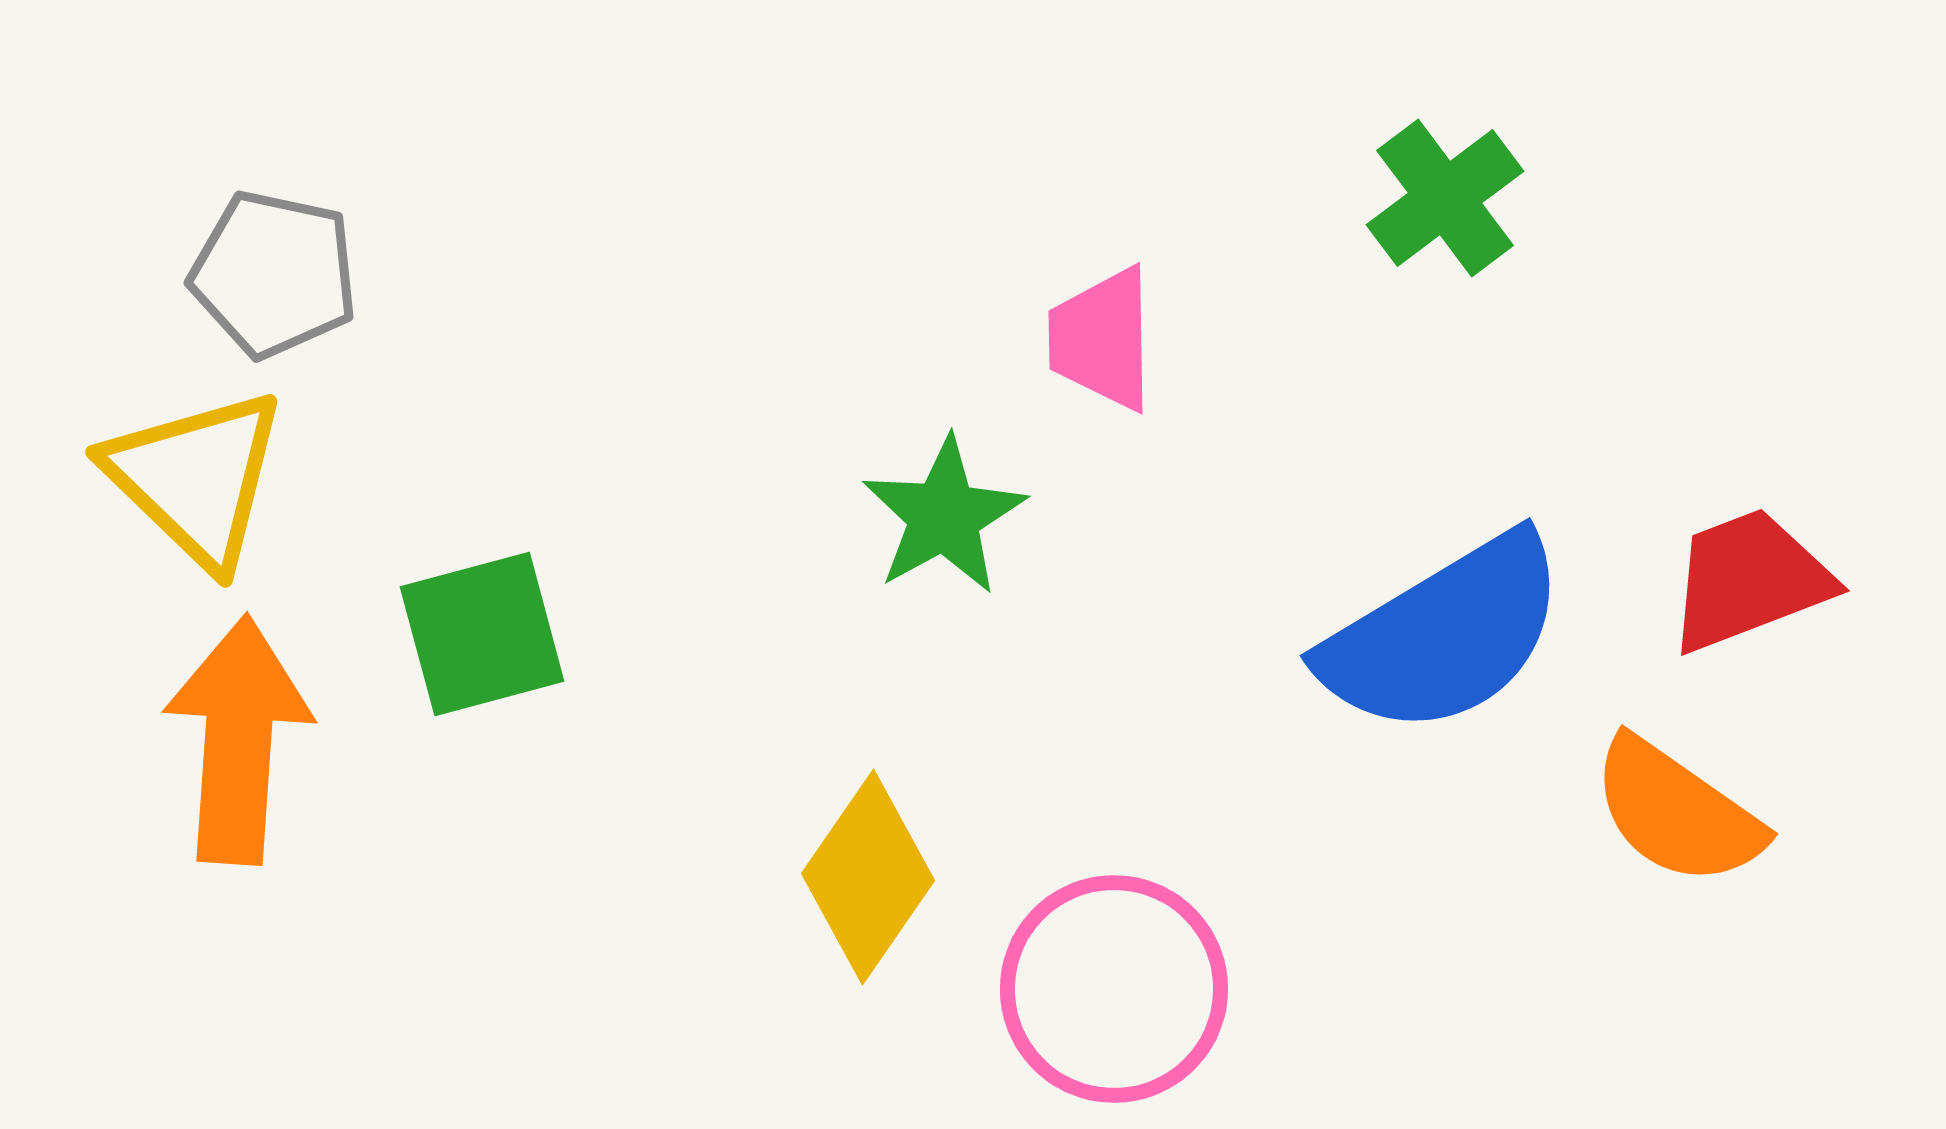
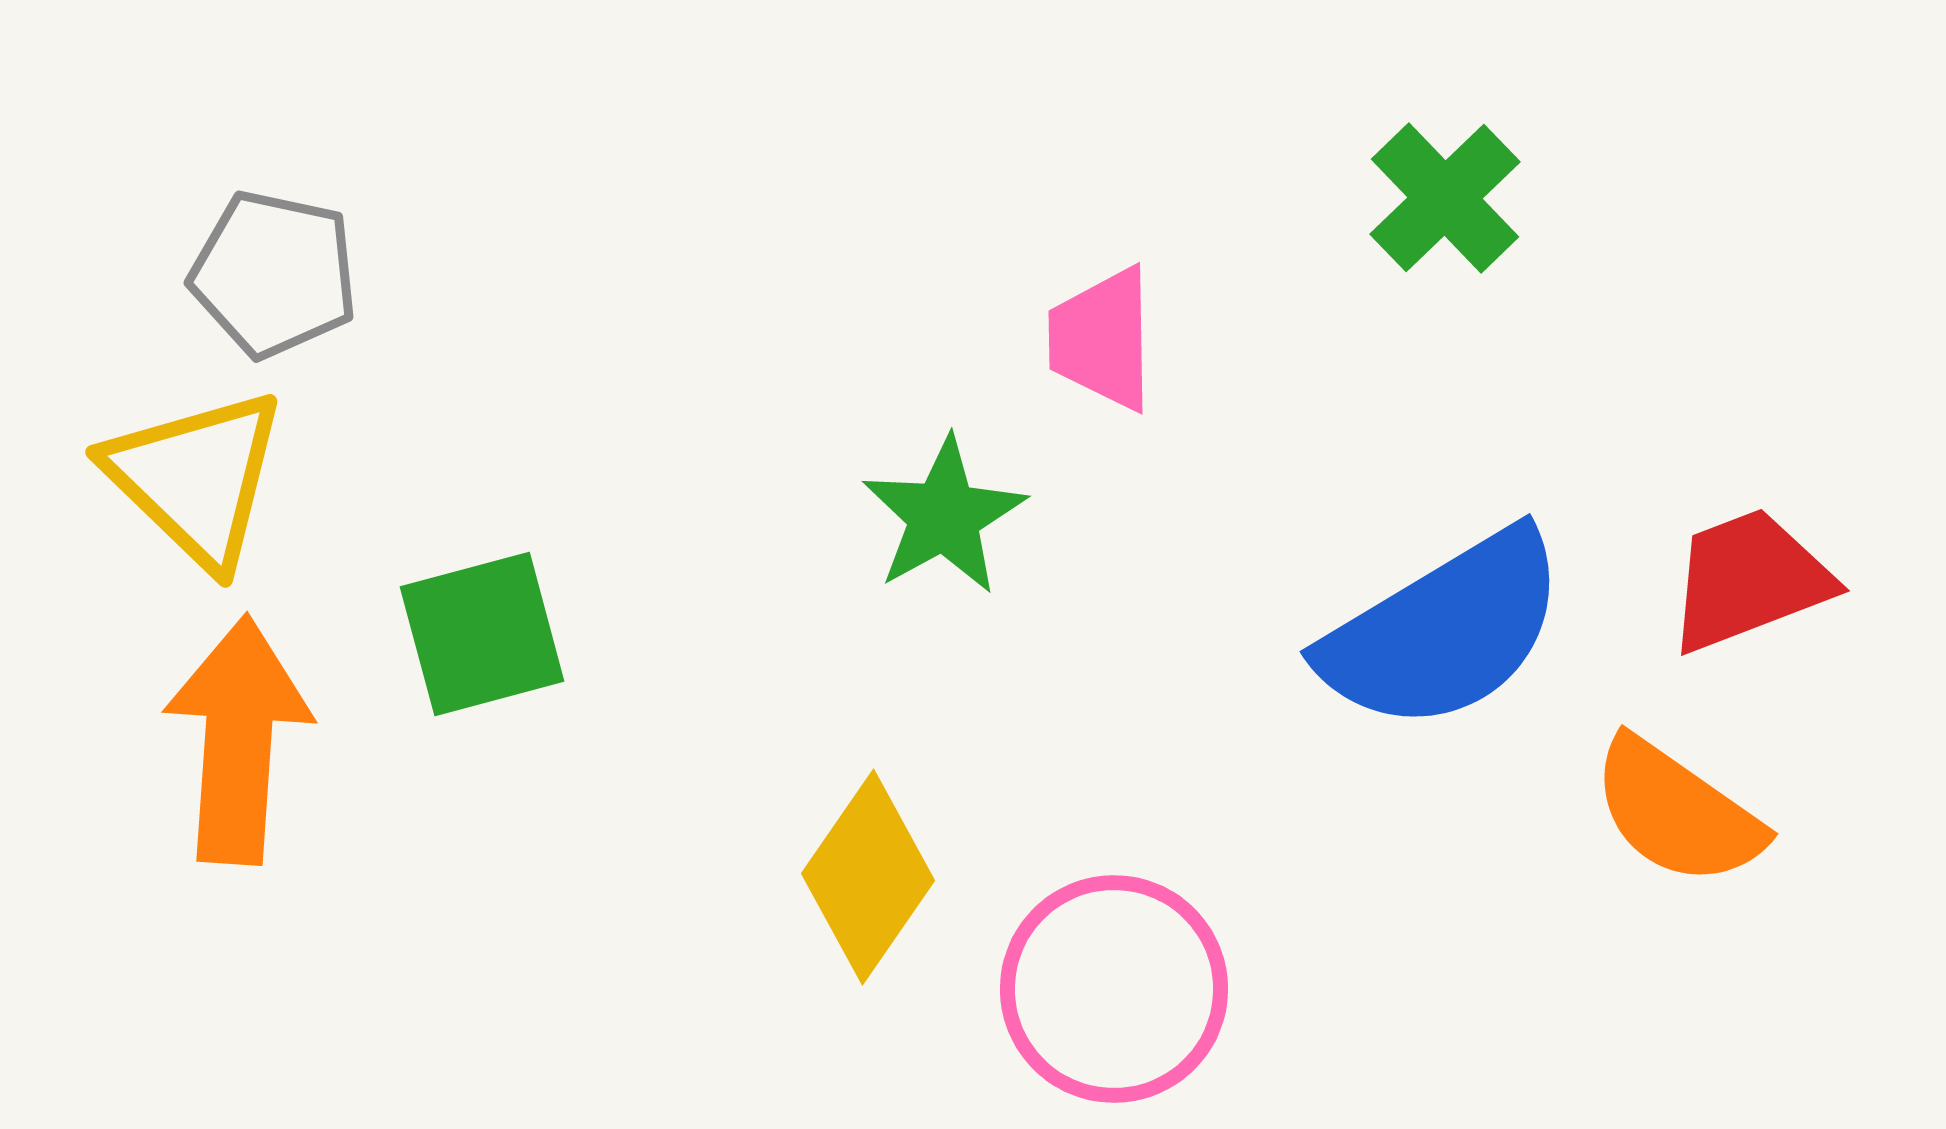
green cross: rotated 7 degrees counterclockwise
blue semicircle: moved 4 px up
